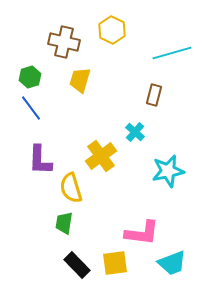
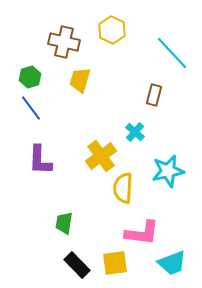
cyan line: rotated 63 degrees clockwise
yellow semicircle: moved 52 px right; rotated 20 degrees clockwise
